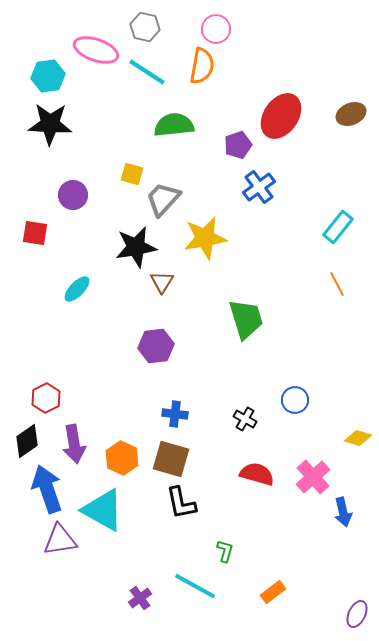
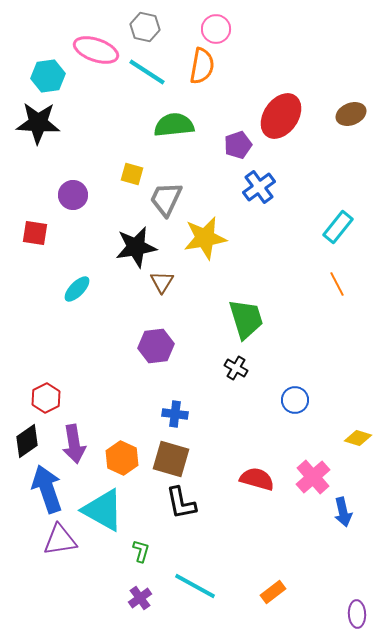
black star at (50, 124): moved 12 px left, 1 px up
gray trapezoid at (163, 199): moved 3 px right; rotated 18 degrees counterclockwise
black cross at (245, 419): moved 9 px left, 51 px up
red semicircle at (257, 474): moved 5 px down
green L-shape at (225, 551): moved 84 px left
purple ellipse at (357, 614): rotated 28 degrees counterclockwise
